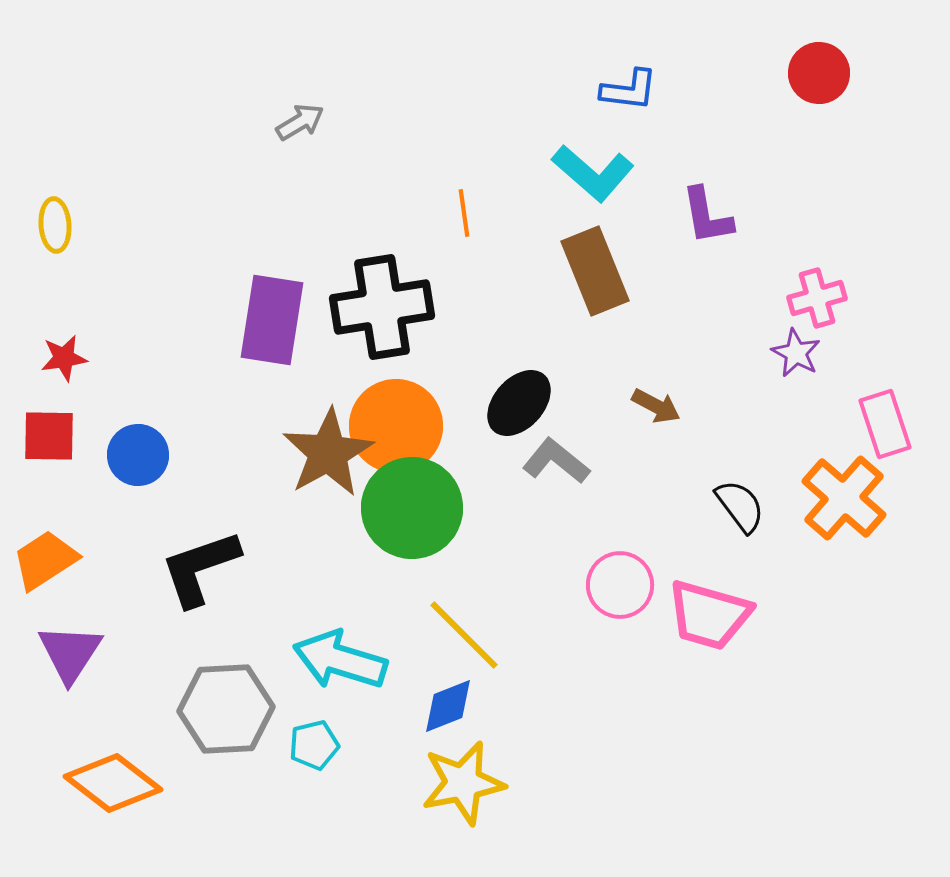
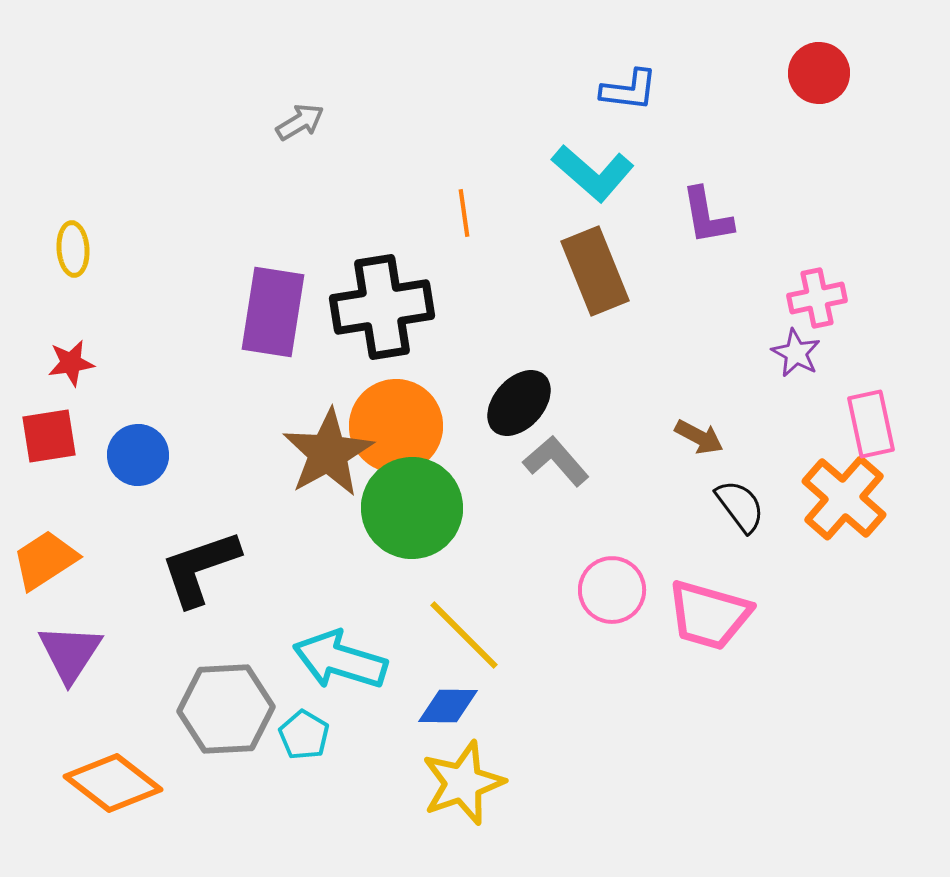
yellow ellipse: moved 18 px right, 24 px down
pink cross: rotated 4 degrees clockwise
purple rectangle: moved 1 px right, 8 px up
red star: moved 7 px right, 5 px down
brown arrow: moved 43 px right, 31 px down
pink rectangle: moved 14 px left; rotated 6 degrees clockwise
red square: rotated 10 degrees counterclockwise
gray L-shape: rotated 10 degrees clockwise
pink circle: moved 8 px left, 5 px down
blue diamond: rotated 22 degrees clockwise
cyan pentagon: moved 10 px left, 10 px up; rotated 27 degrees counterclockwise
yellow star: rotated 8 degrees counterclockwise
